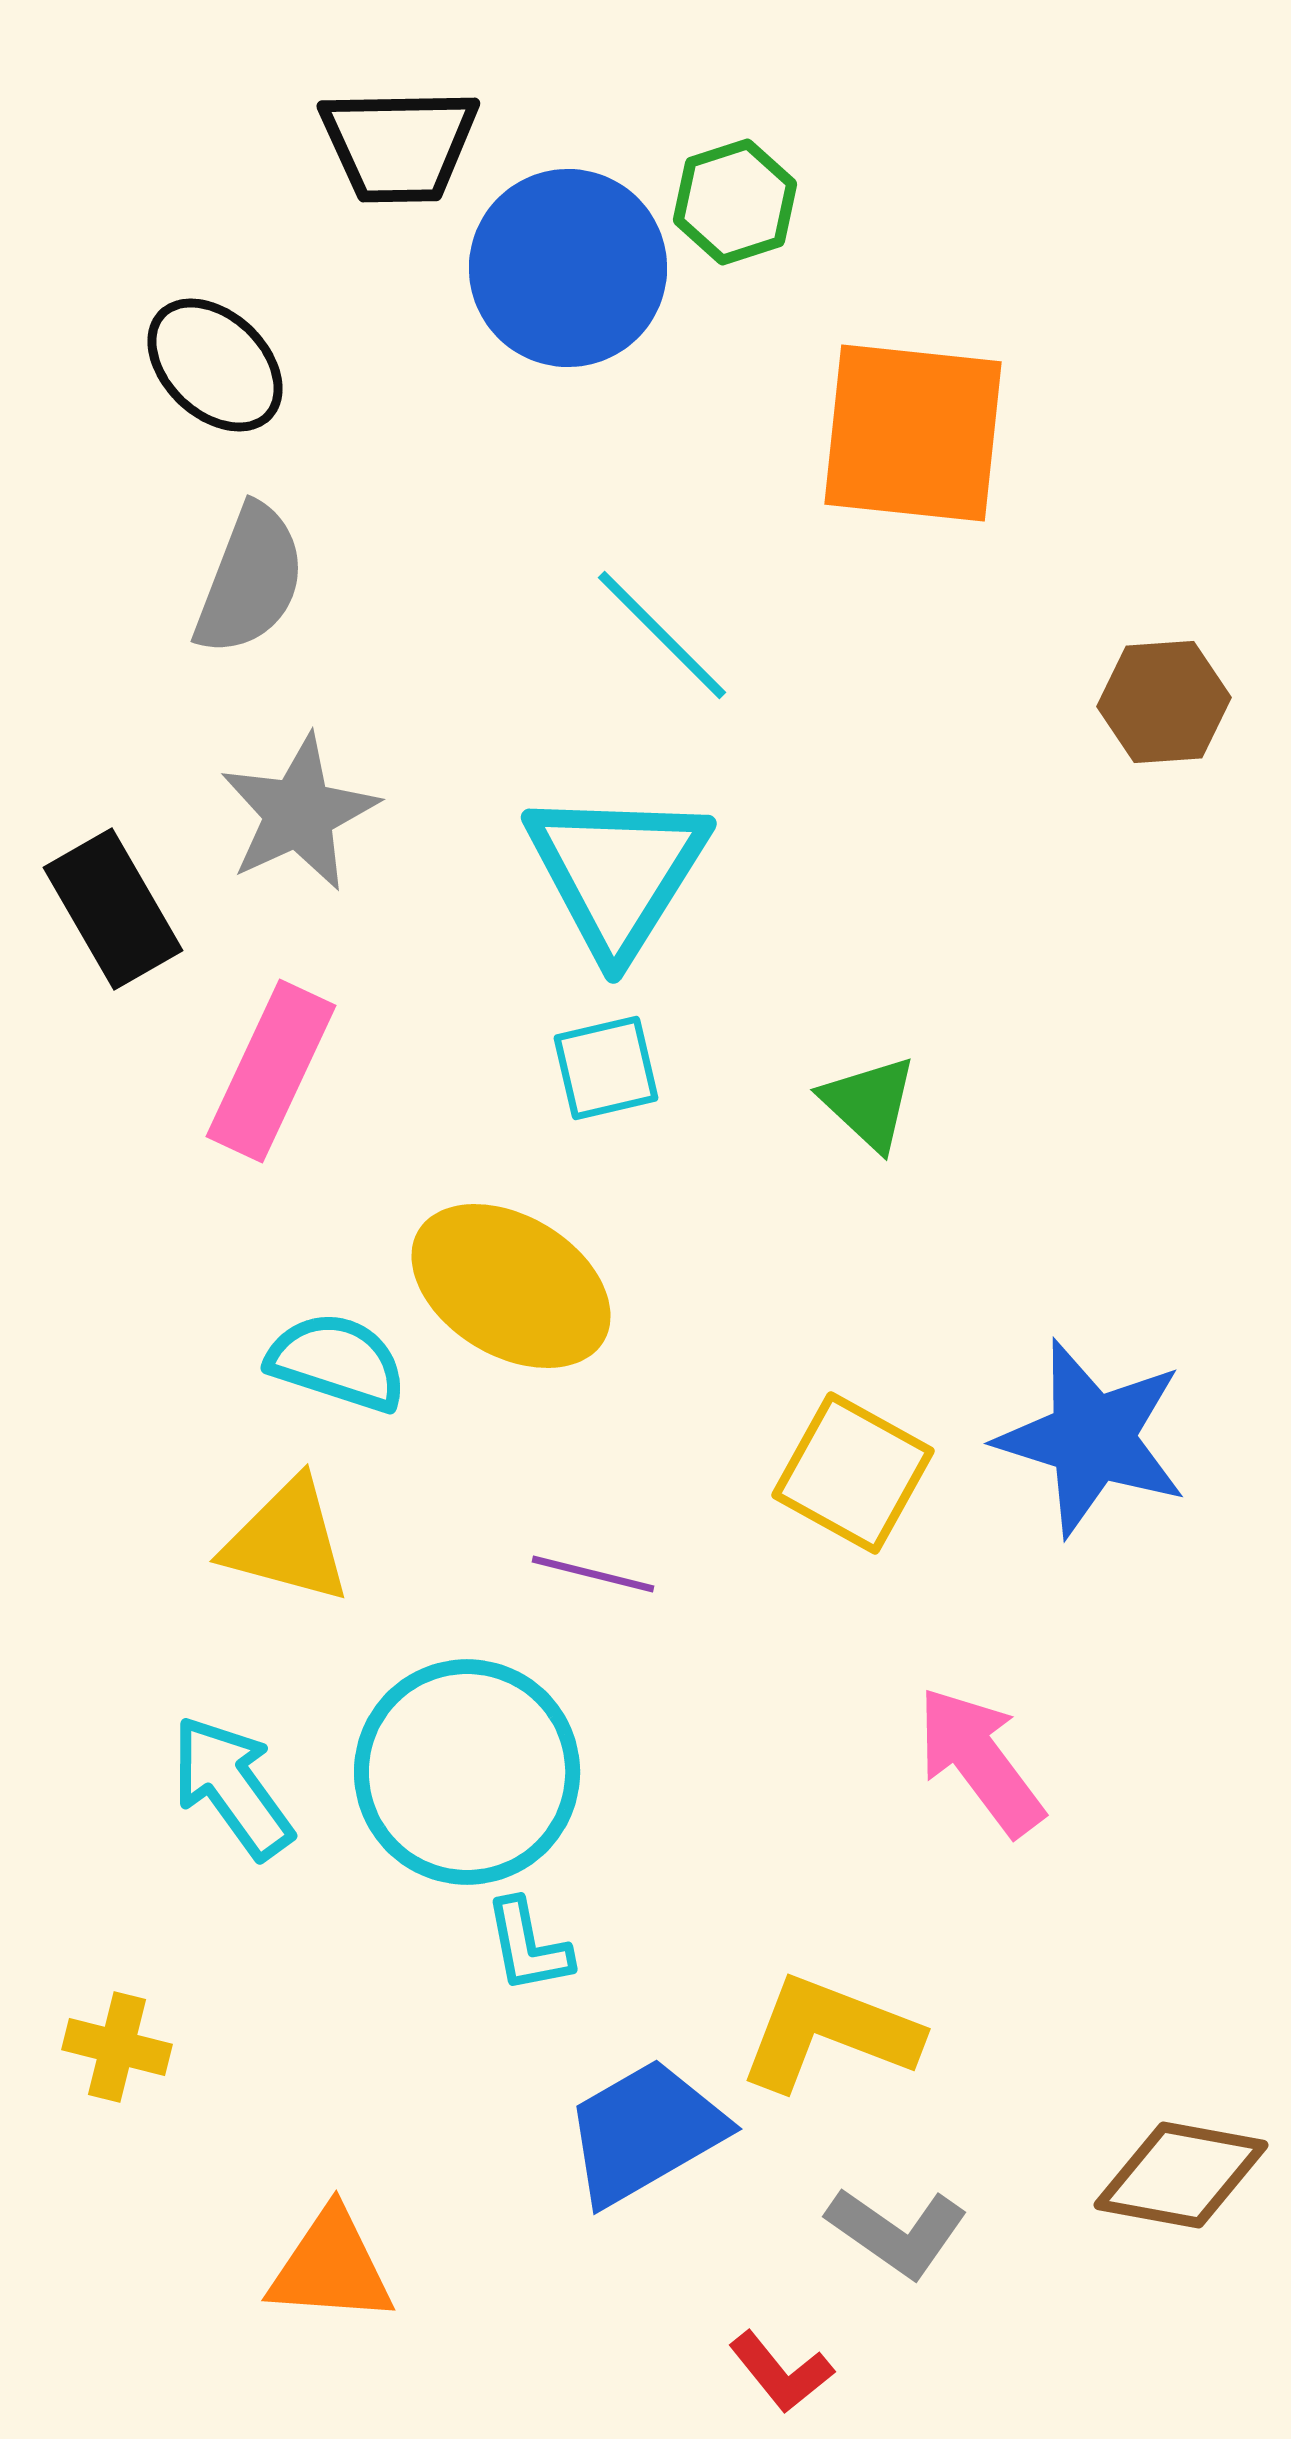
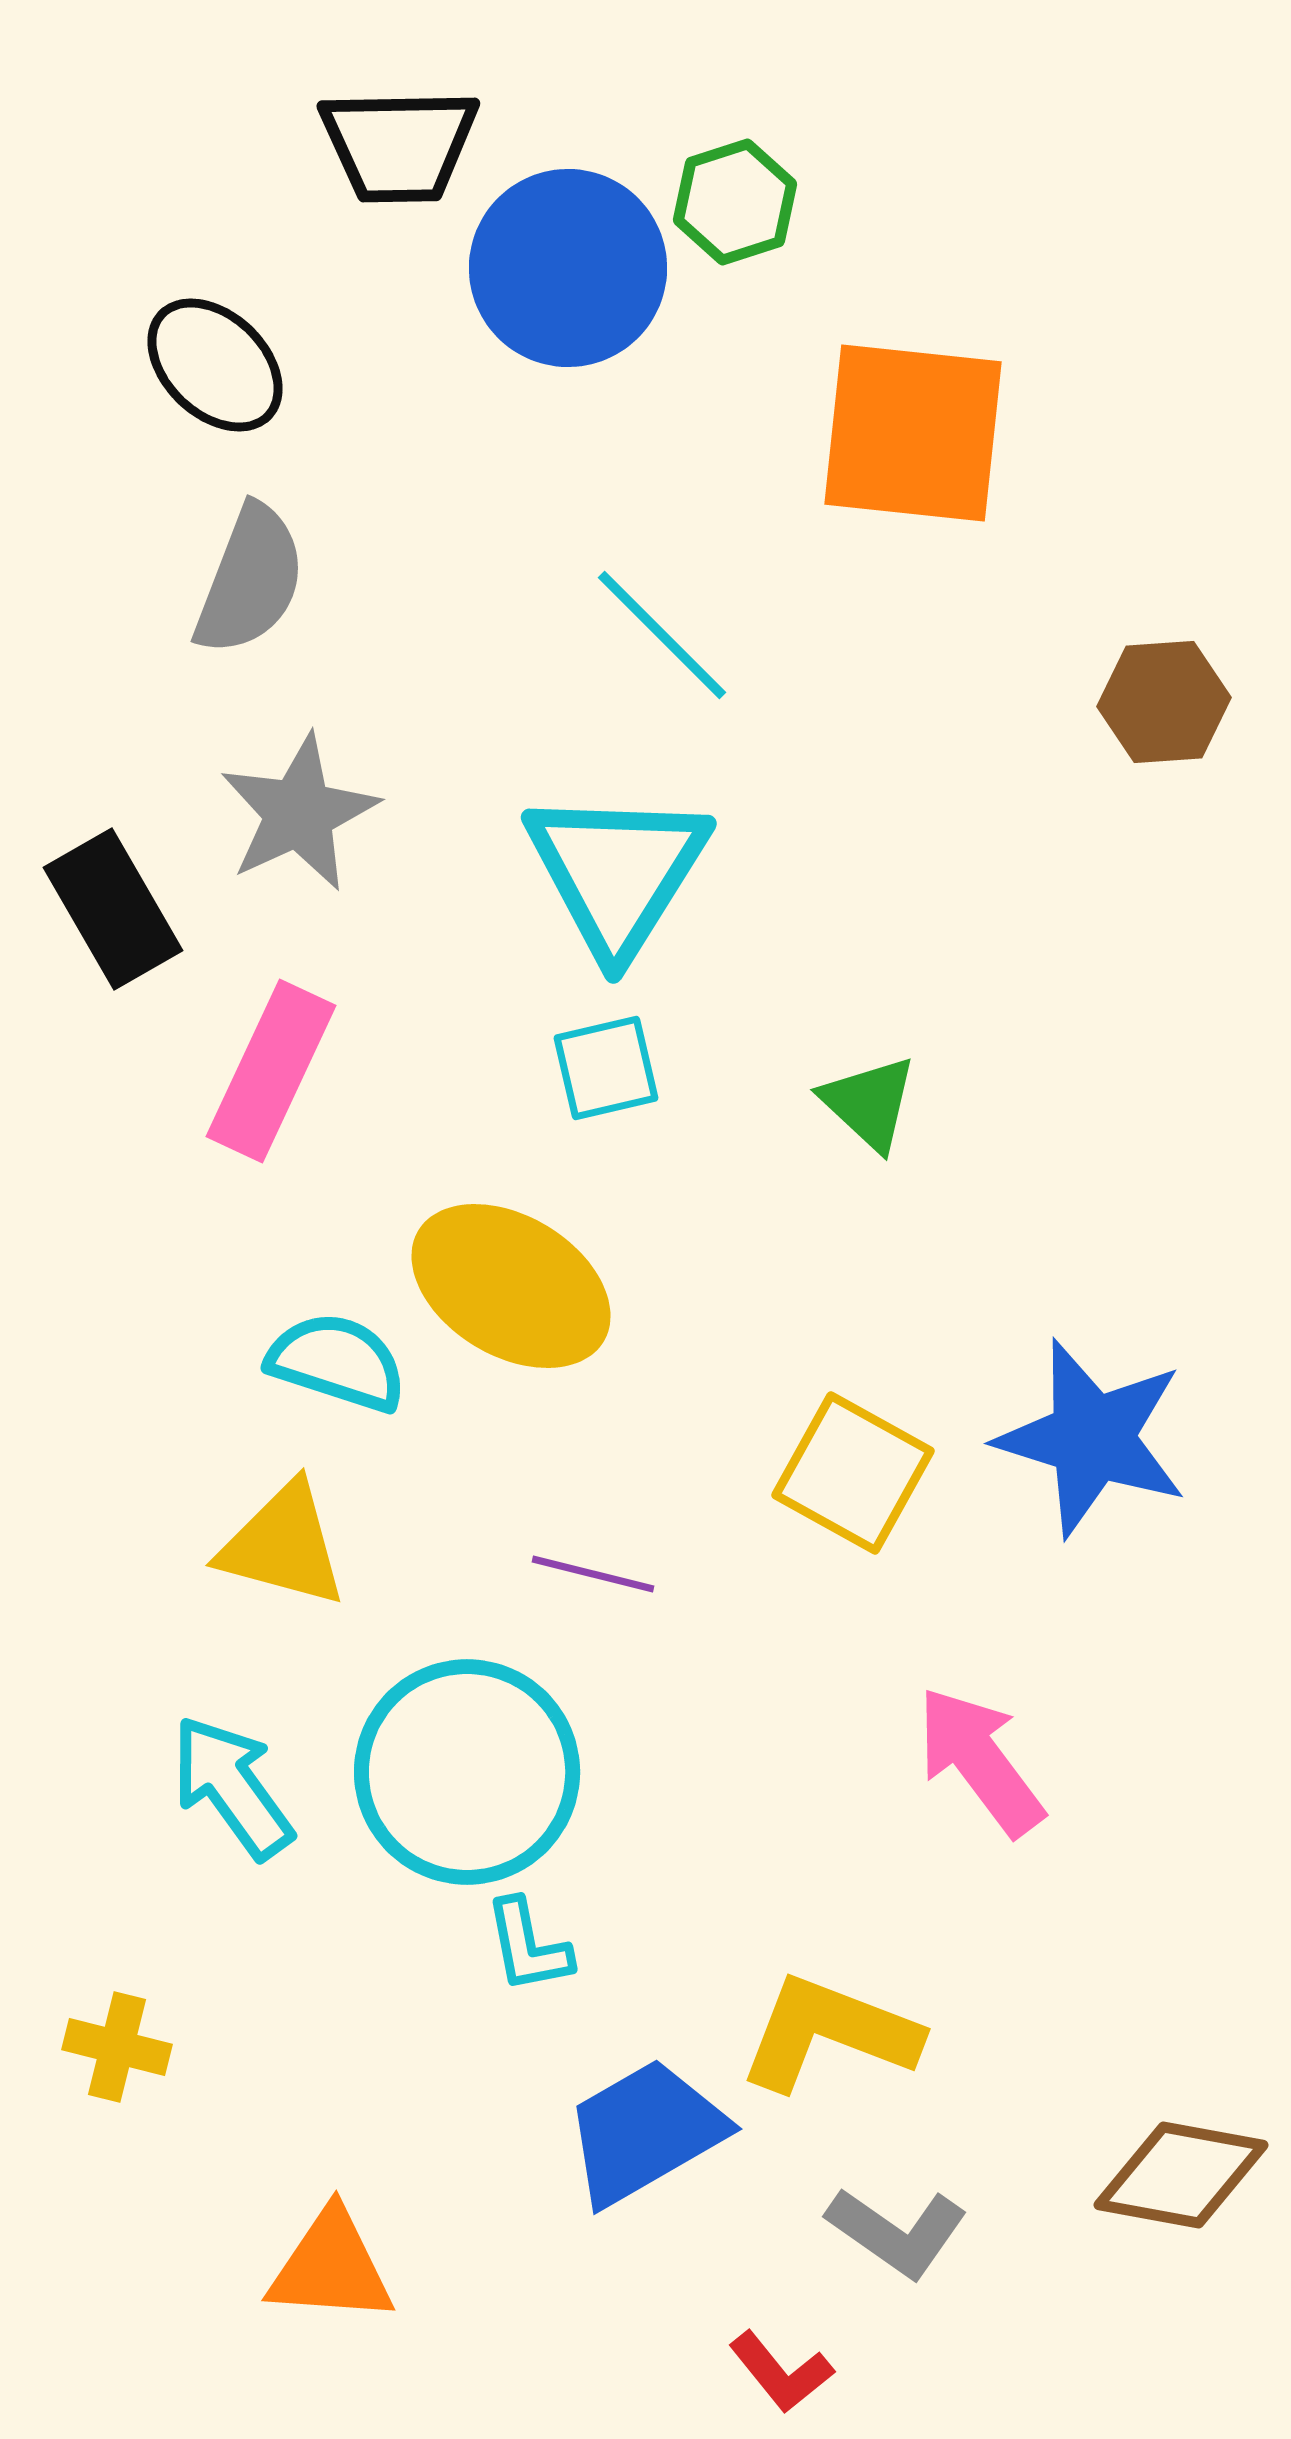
yellow triangle: moved 4 px left, 4 px down
